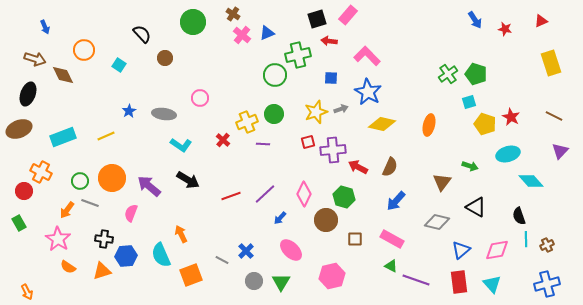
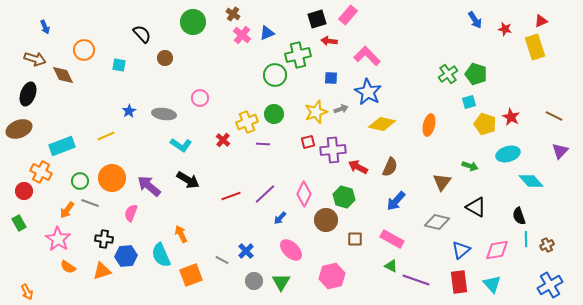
yellow rectangle at (551, 63): moved 16 px left, 16 px up
cyan square at (119, 65): rotated 24 degrees counterclockwise
cyan rectangle at (63, 137): moved 1 px left, 9 px down
blue cross at (547, 284): moved 3 px right, 1 px down; rotated 15 degrees counterclockwise
